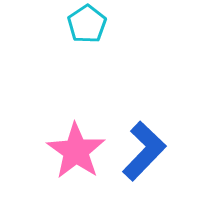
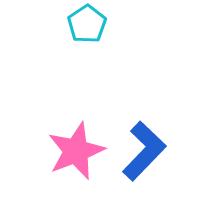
pink star: rotated 16 degrees clockwise
